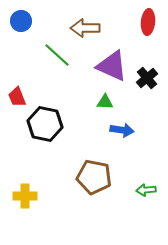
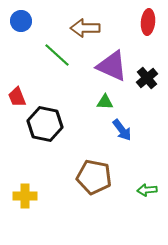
blue arrow: rotated 45 degrees clockwise
green arrow: moved 1 px right
